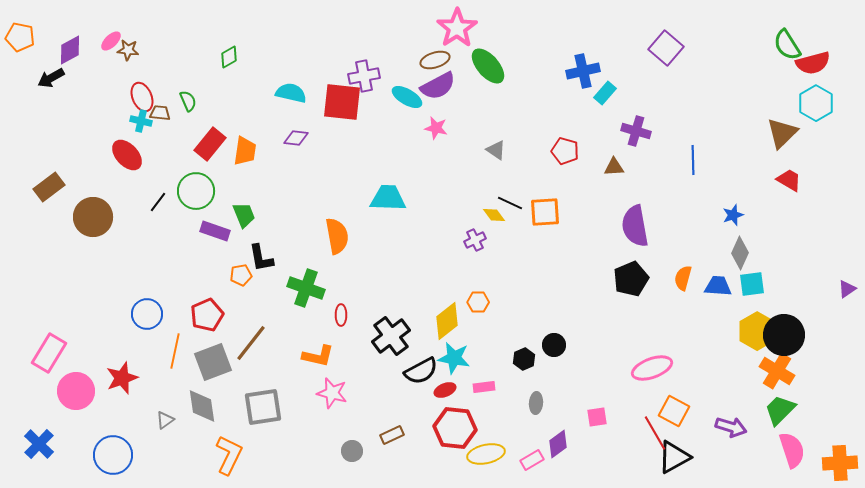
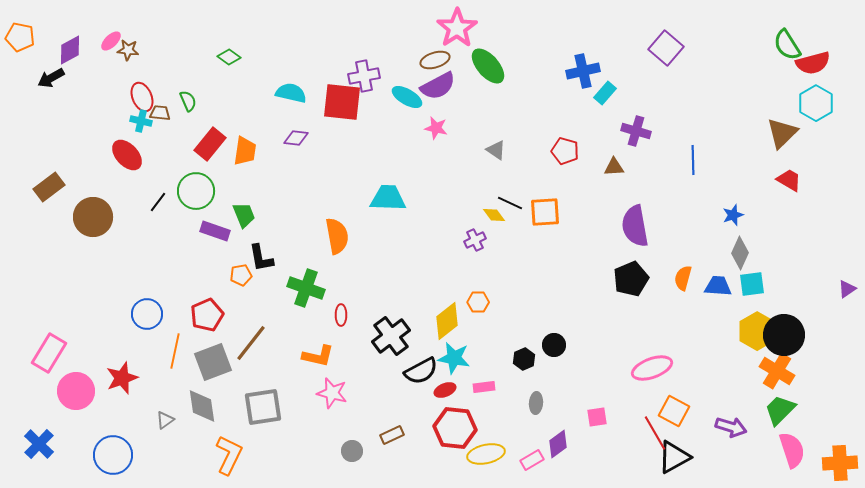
green diamond at (229, 57): rotated 65 degrees clockwise
